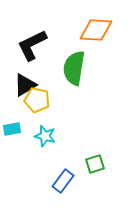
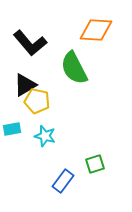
black L-shape: moved 2 px left, 2 px up; rotated 104 degrees counterclockwise
green semicircle: rotated 36 degrees counterclockwise
yellow pentagon: moved 1 px down
